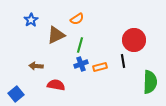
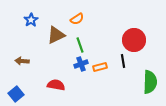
green line: rotated 35 degrees counterclockwise
brown arrow: moved 14 px left, 5 px up
